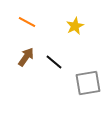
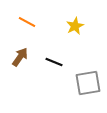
brown arrow: moved 6 px left
black line: rotated 18 degrees counterclockwise
